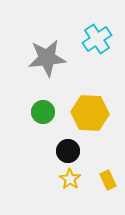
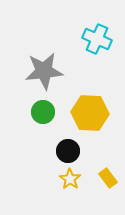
cyan cross: rotated 32 degrees counterclockwise
gray star: moved 3 px left, 13 px down
yellow rectangle: moved 2 px up; rotated 12 degrees counterclockwise
